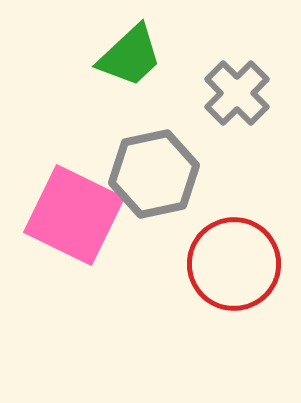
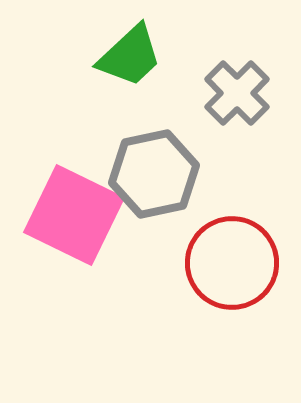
red circle: moved 2 px left, 1 px up
